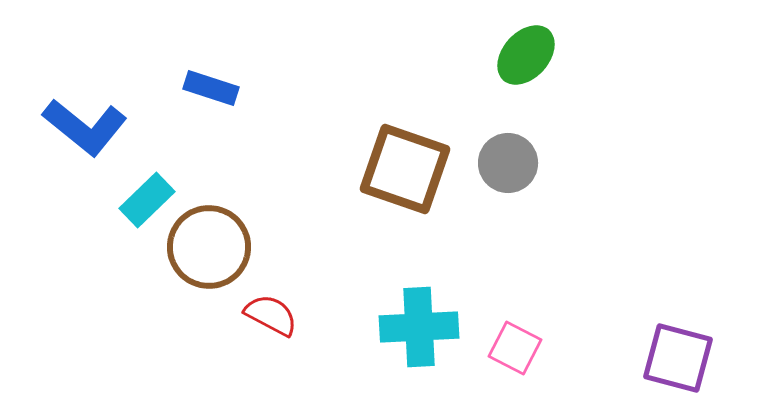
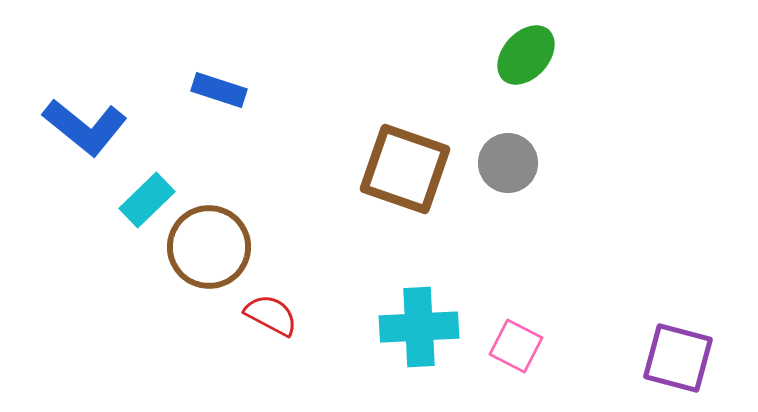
blue rectangle: moved 8 px right, 2 px down
pink square: moved 1 px right, 2 px up
